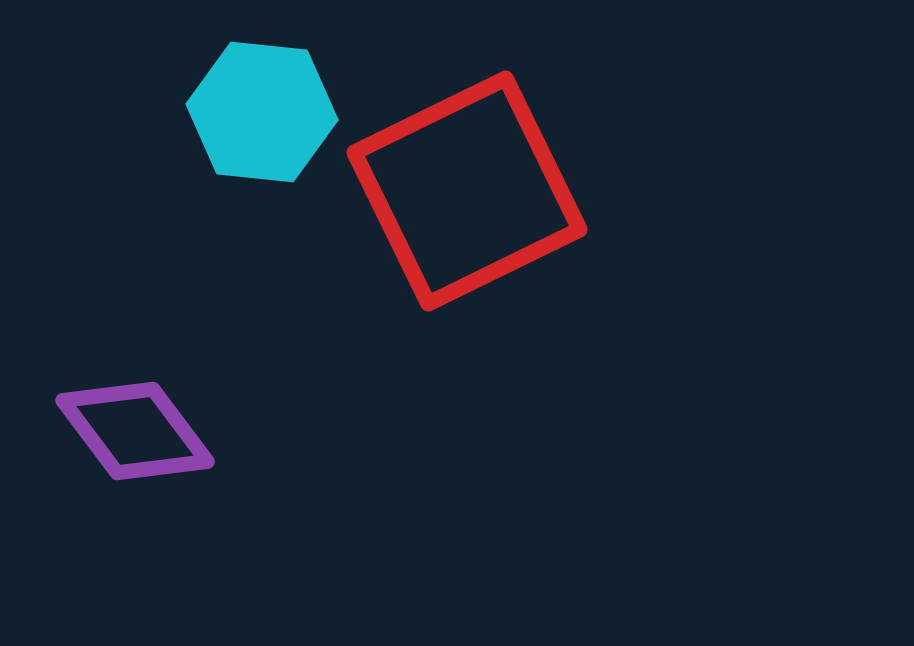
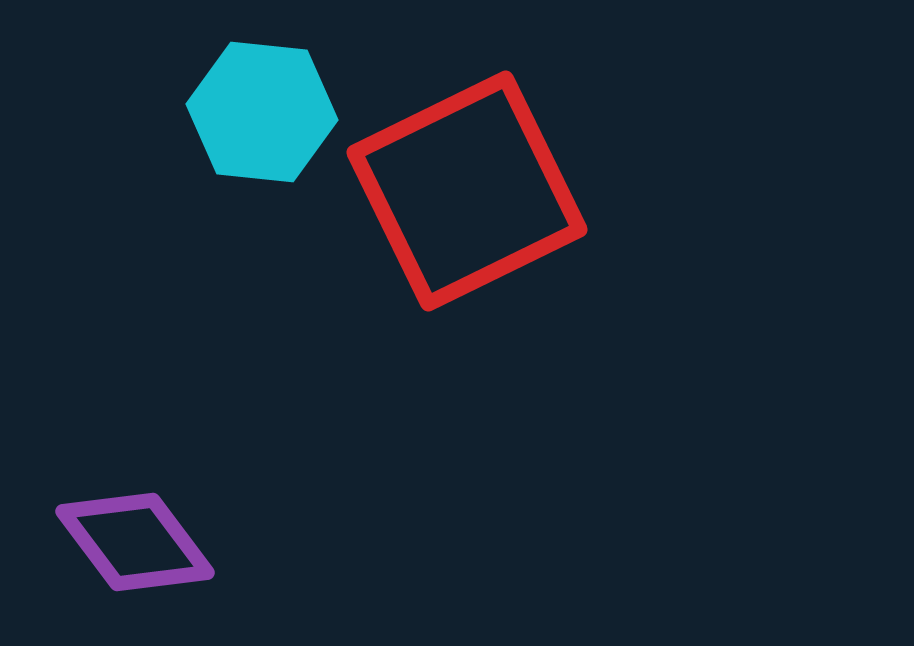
purple diamond: moved 111 px down
